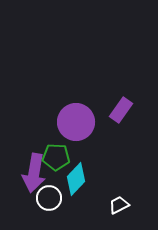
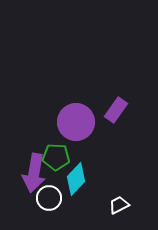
purple rectangle: moved 5 px left
